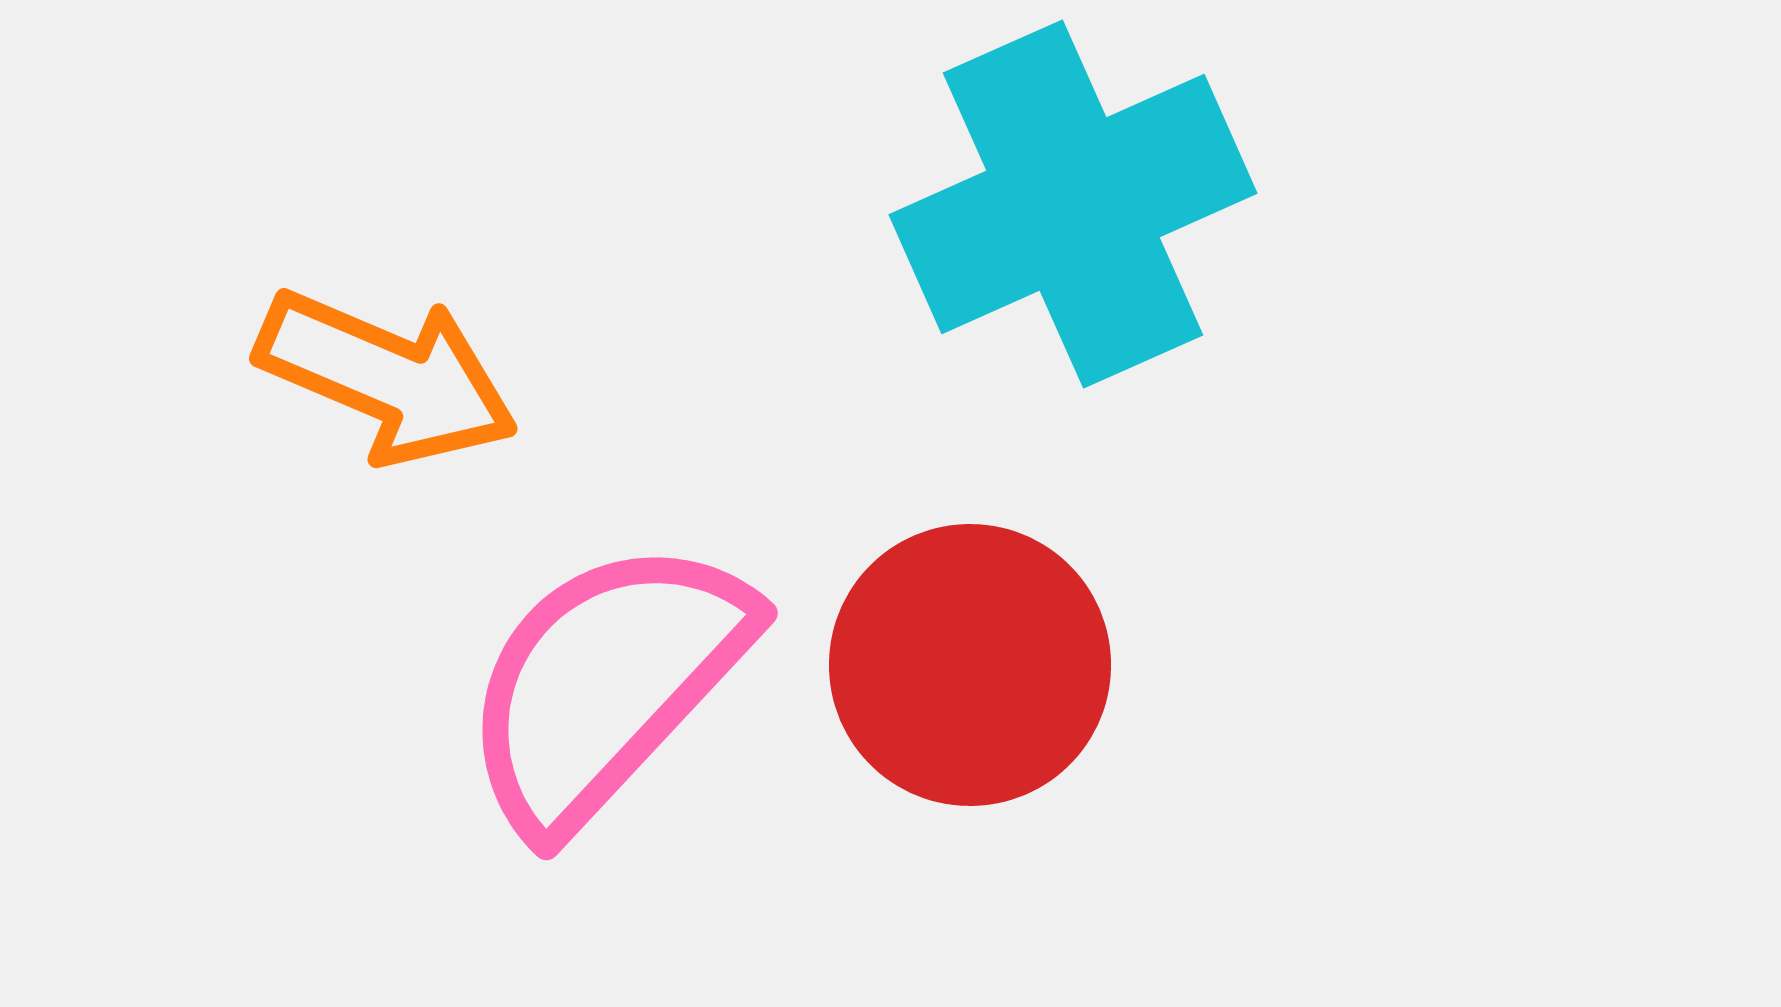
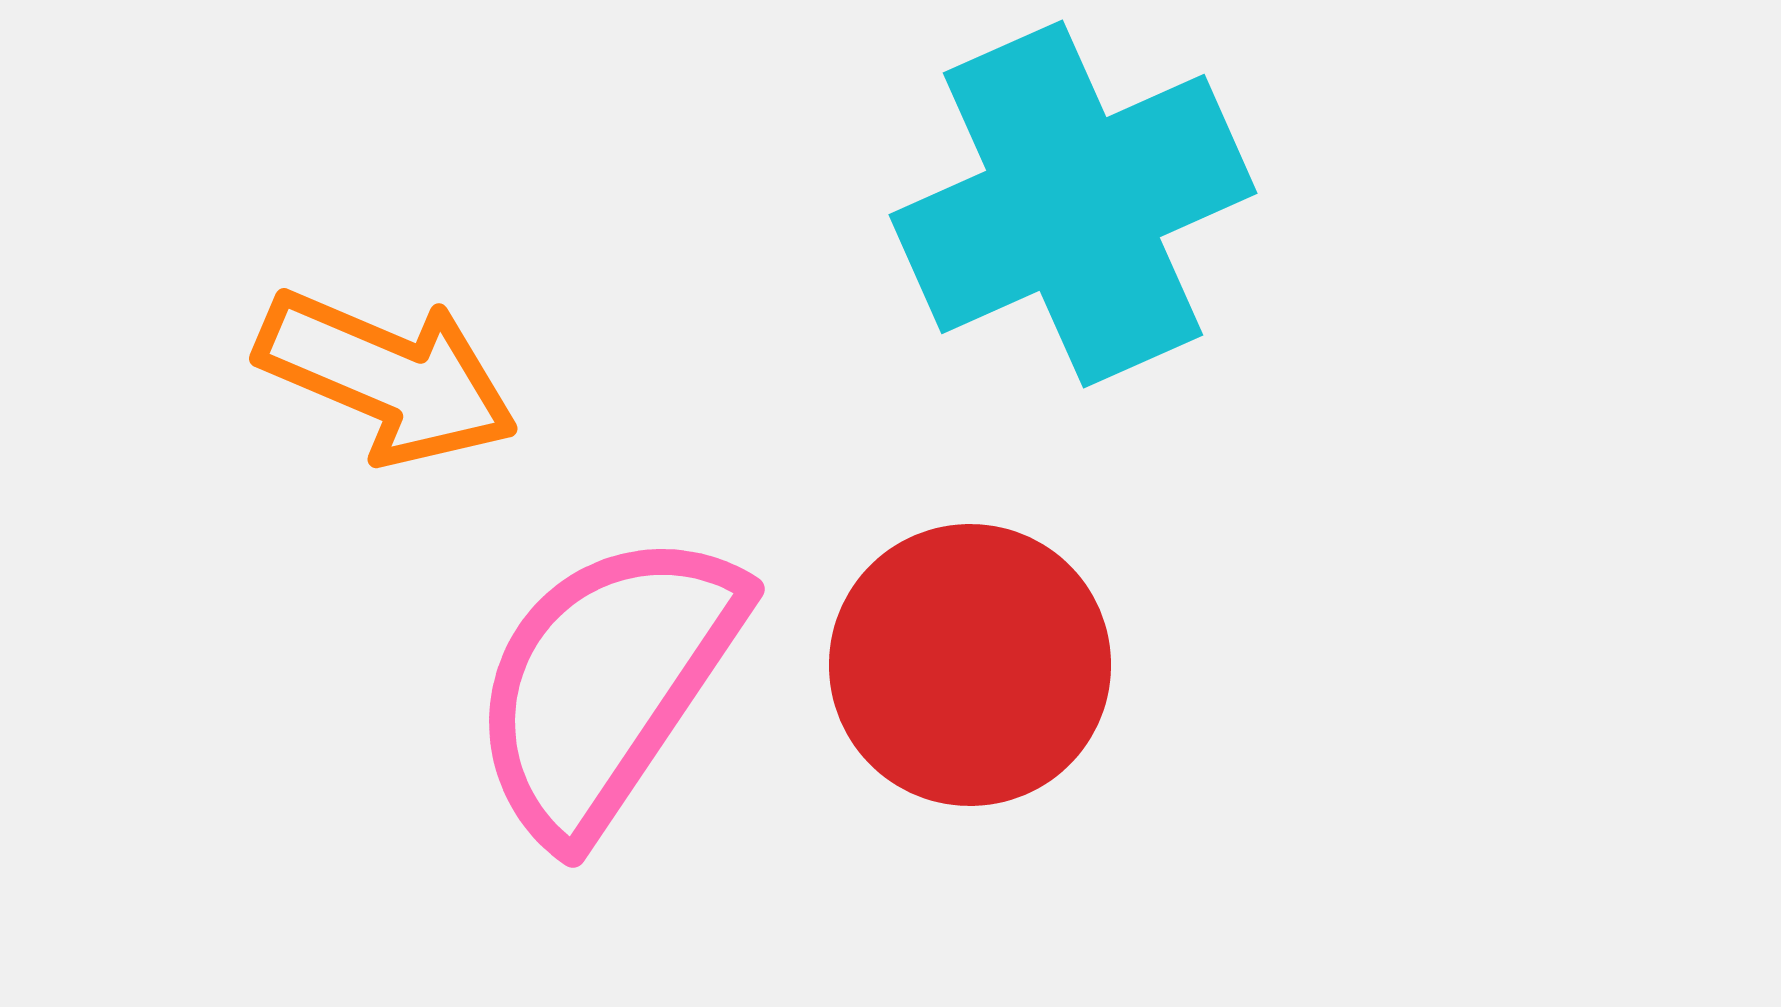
pink semicircle: rotated 9 degrees counterclockwise
